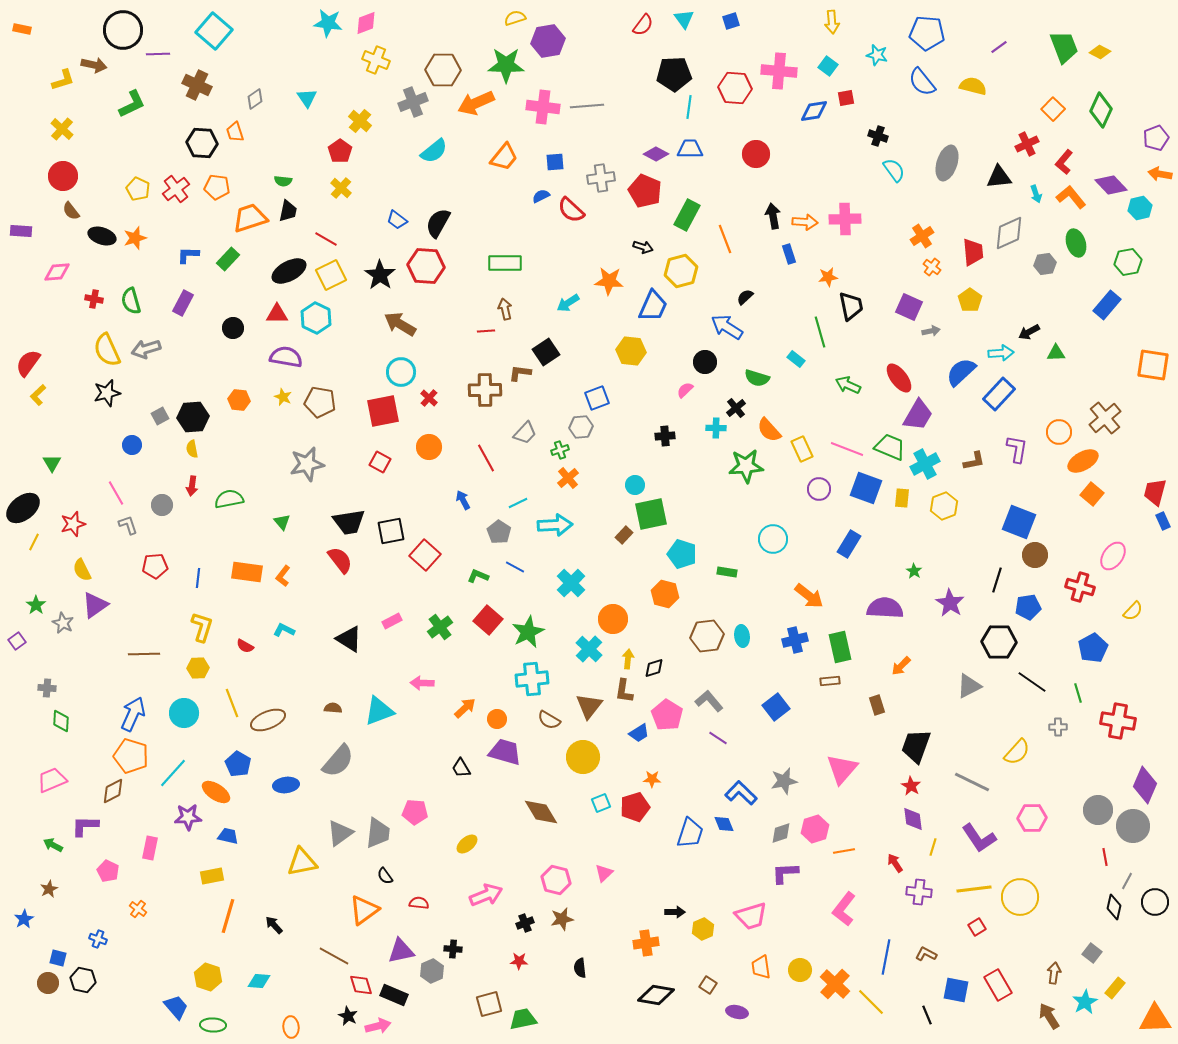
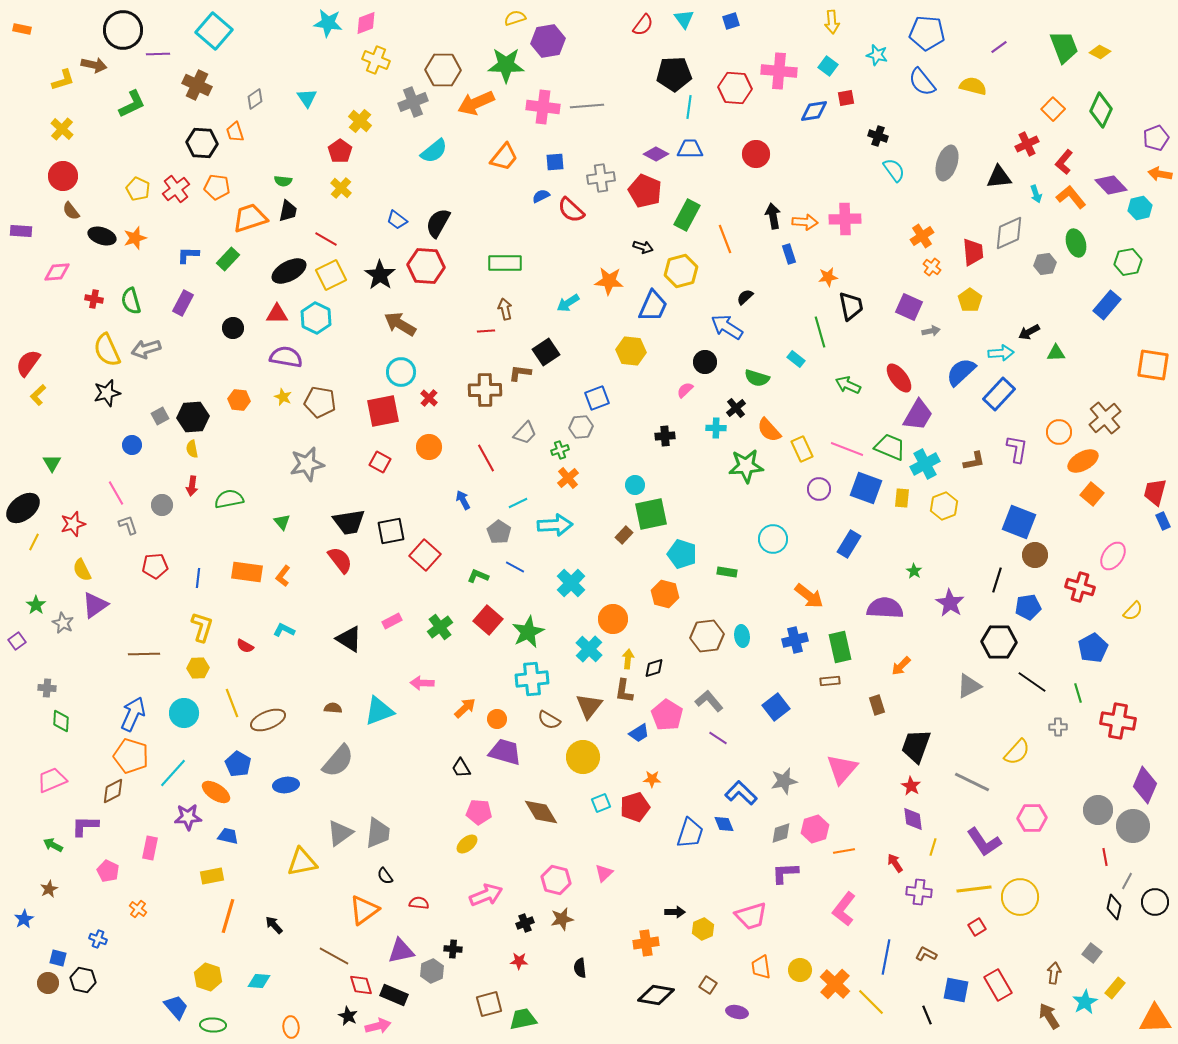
pink pentagon at (415, 812): moved 64 px right
purple L-shape at (979, 838): moved 5 px right, 4 px down
